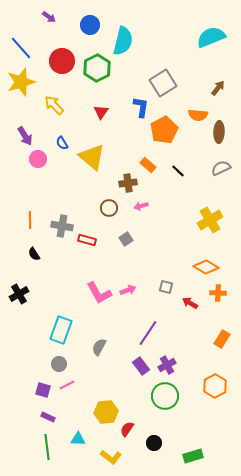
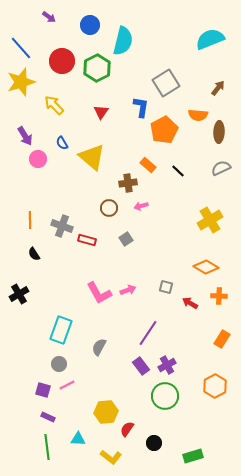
cyan semicircle at (211, 37): moved 1 px left, 2 px down
gray square at (163, 83): moved 3 px right
gray cross at (62, 226): rotated 10 degrees clockwise
orange cross at (218, 293): moved 1 px right, 3 px down
